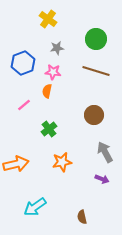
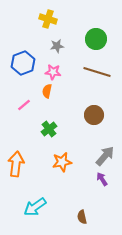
yellow cross: rotated 18 degrees counterclockwise
gray star: moved 2 px up
brown line: moved 1 px right, 1 px down
gray arrow: moved 4 px down; rotated 70 degrees clockwise
orange arrow: rotated 70 degrees counterclockwise
purple arrow: rotated 144 degrees counterclockwise
